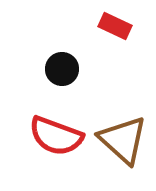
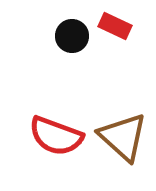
black circle: moved 10 px right, 33 px up
brown triangle: moved 3 px up
